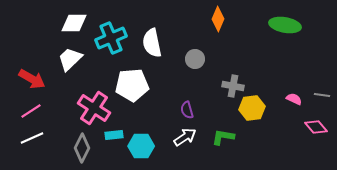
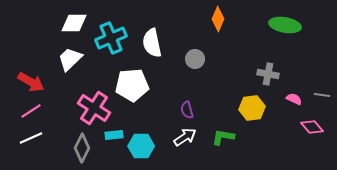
red arrow: moved 1 px left, 3 px down
gray cross: moved 35 px right, 12 px up
pink diamond: moved 4 px left
white line: moved 1 px left
